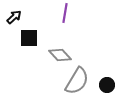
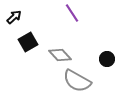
purple line: moved 7 px right; rotated 42 degrees counterclockwise
black square: moved 1 px left, 4 px down; rotated 30 degrees counterclockwise
gray semicircle: rotated 88 degrees clockwise
black circle: moved 26 px up
